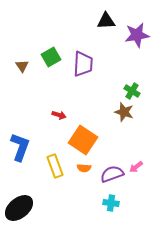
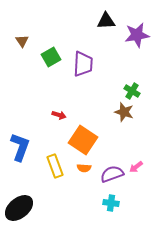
brown triangle: moved 25 px up
